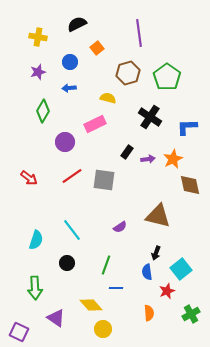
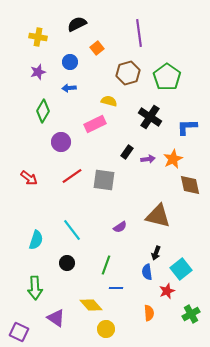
yellow semicircle: moved 1 px right, 3 px down
purple circle: moved 4 px left
yellow circle: moved 3 px right
